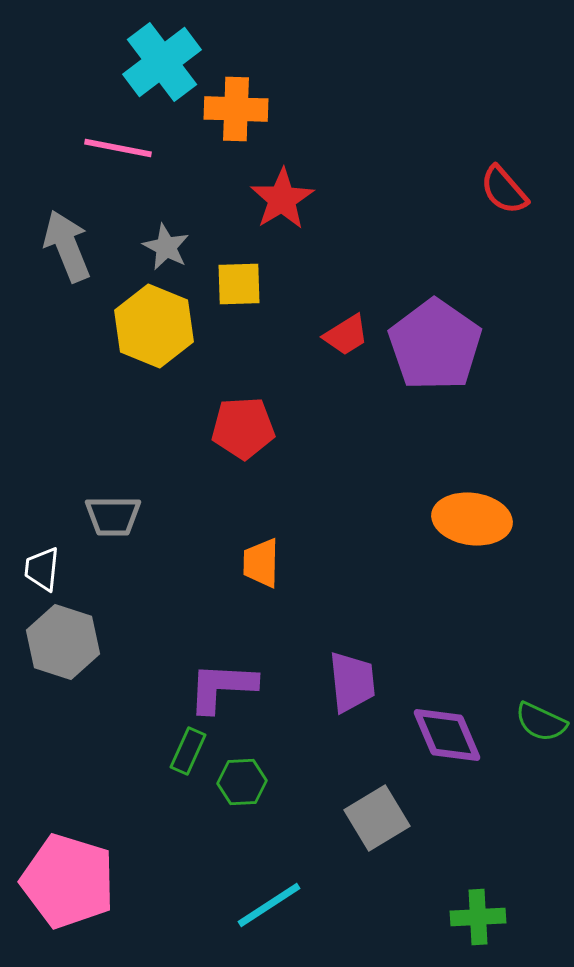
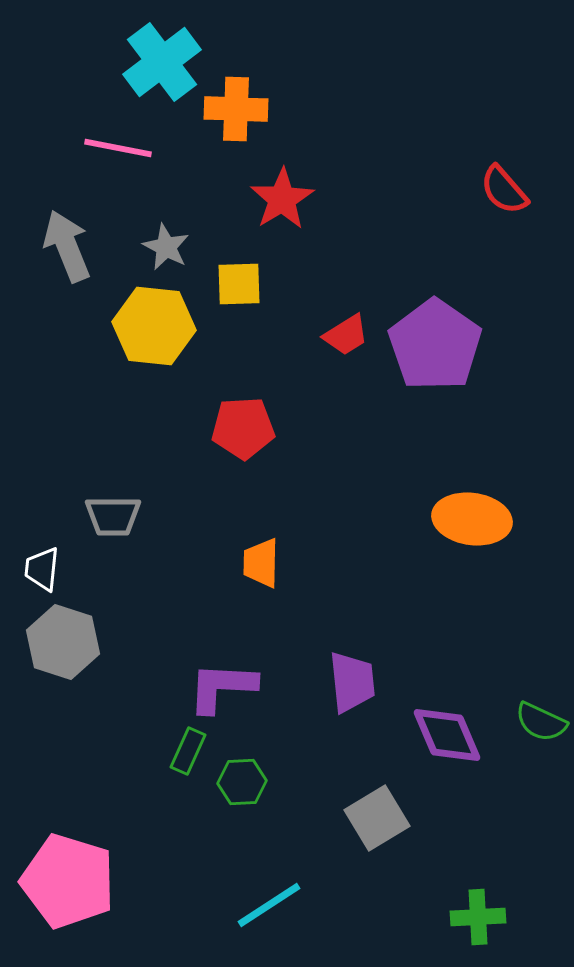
yellow hexagon: rotated 16 degrees counterclockwise
